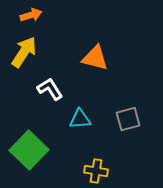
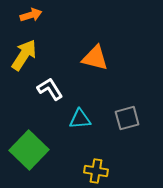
yellow arrow: moved 3 px down
gray square: moved 1 px left, 1 px up
